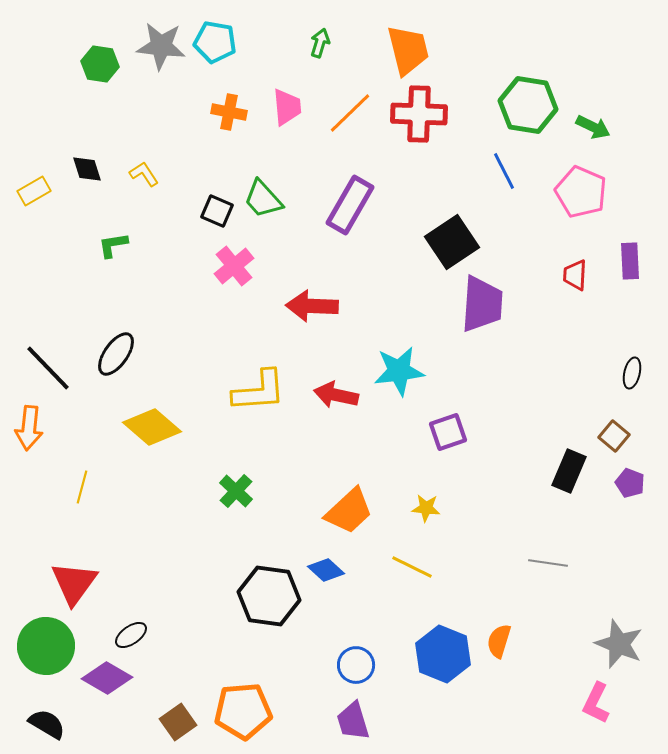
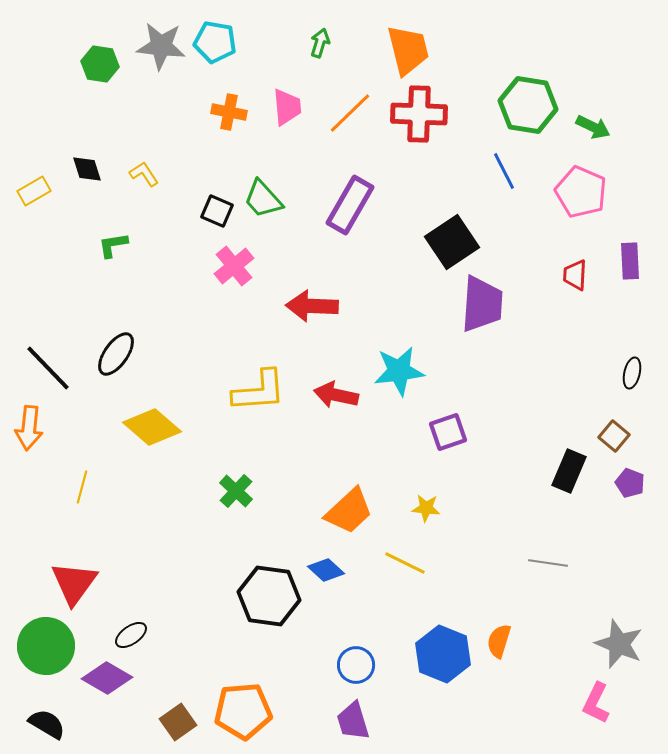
yellow line at (412, 567): moved 7 px left, 4 px up
